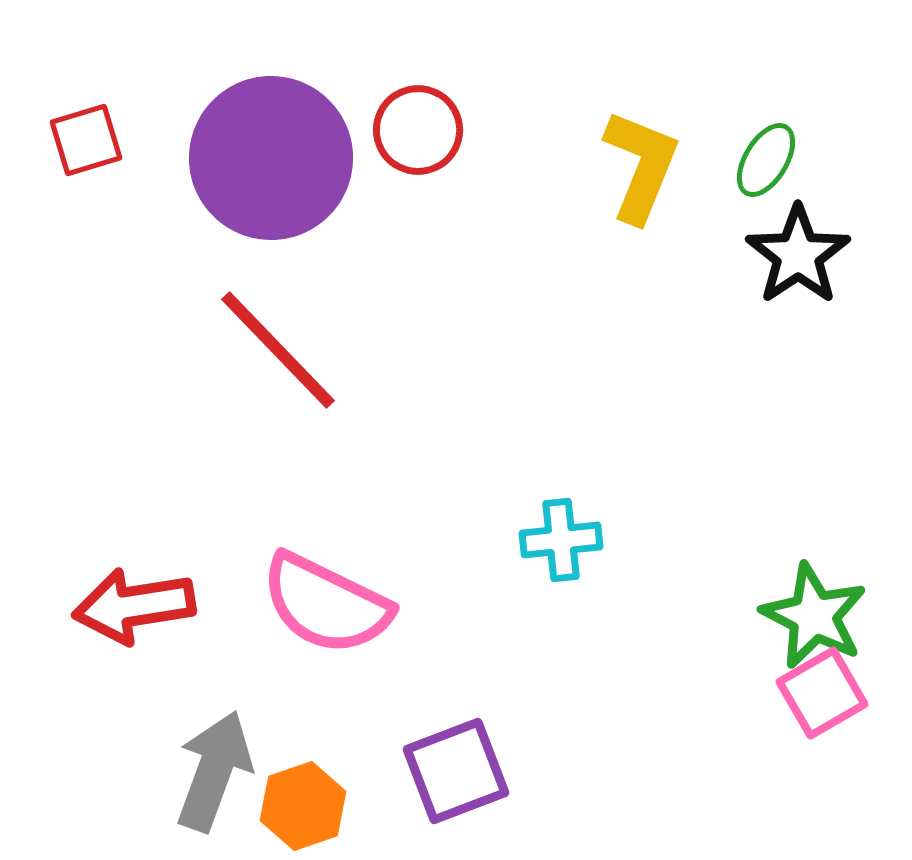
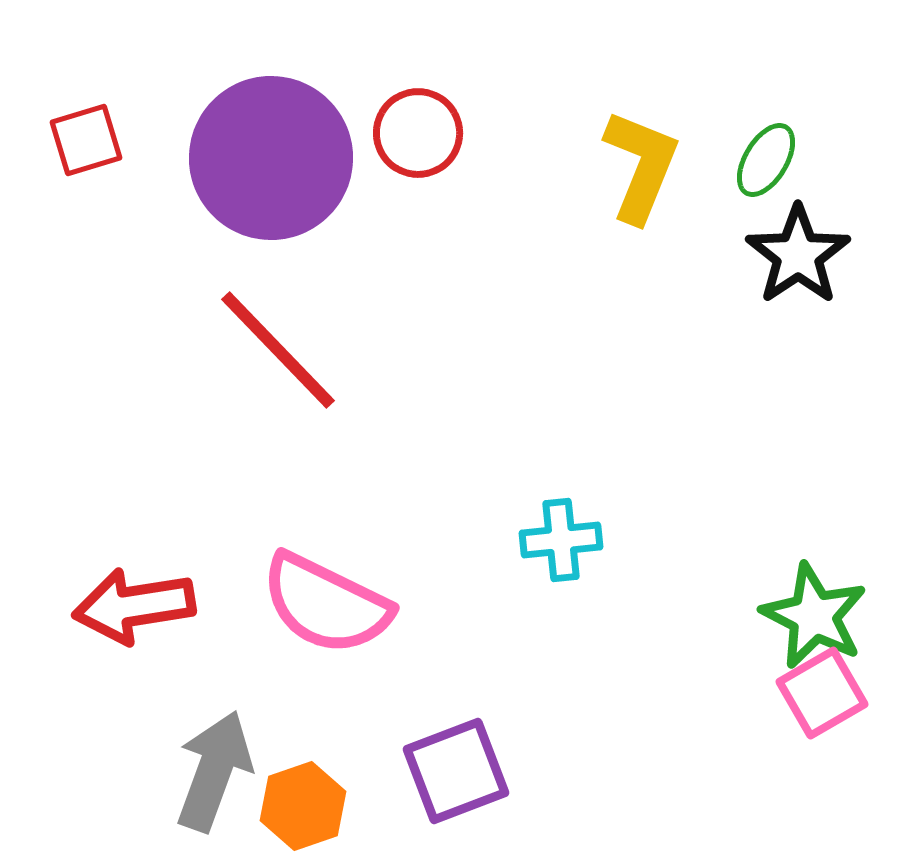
red circle: moved 3 px down
